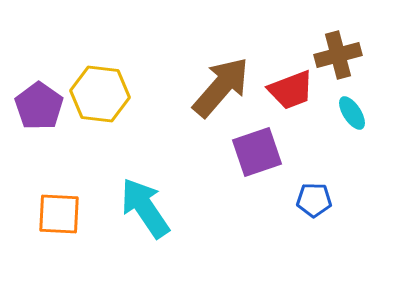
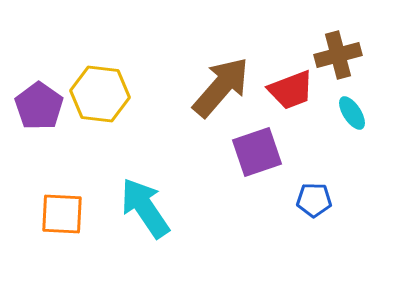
orange square: moved 3 px right
